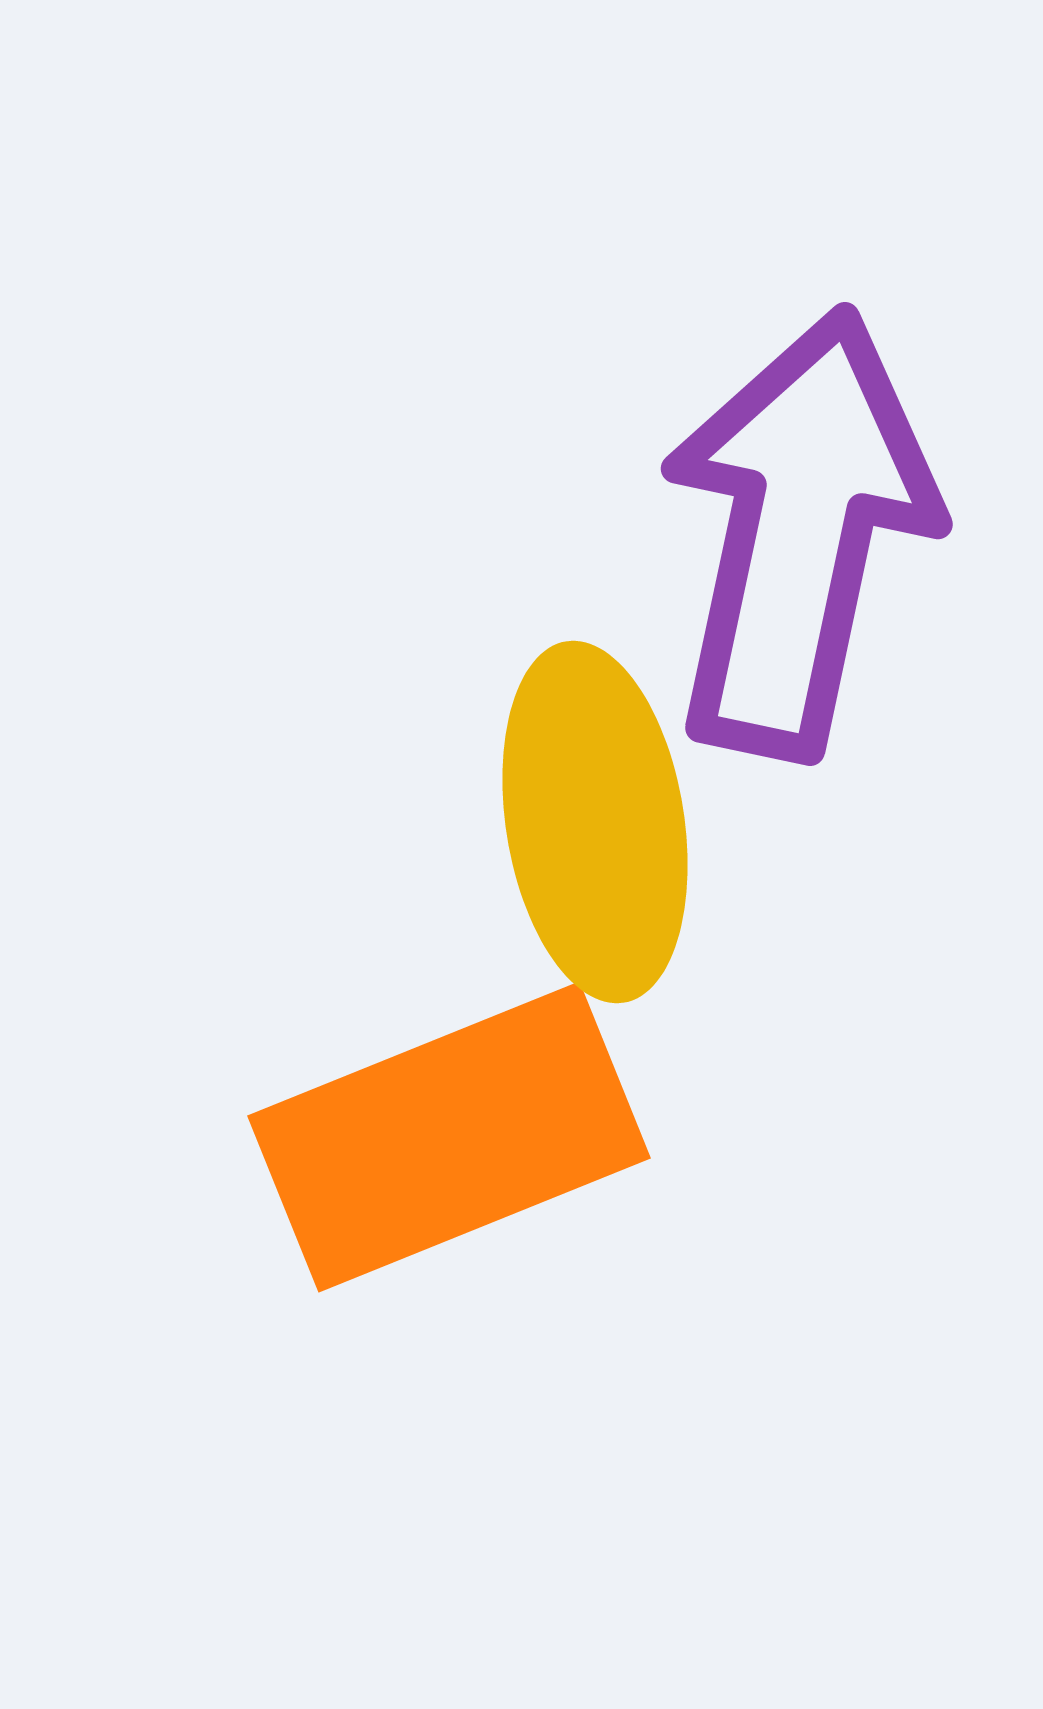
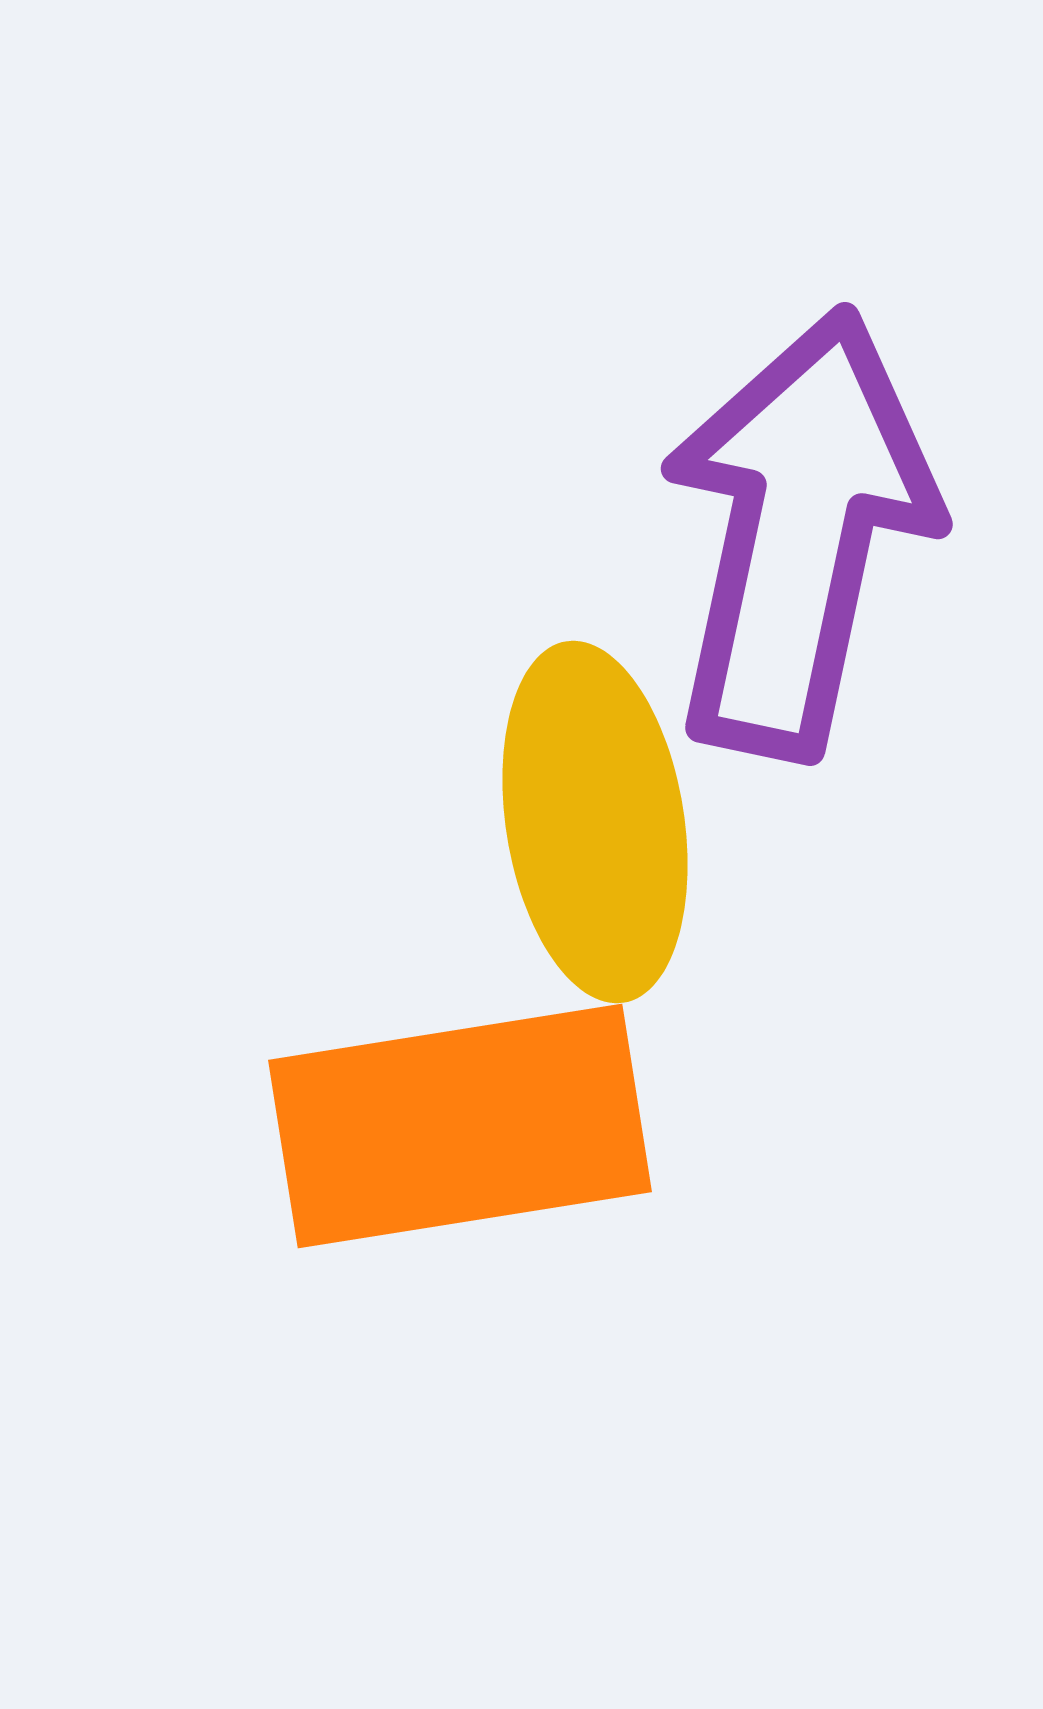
orange rectangle: moved 11 px right, 11 px up; rotated 13 degrees clockwise
